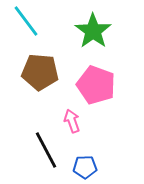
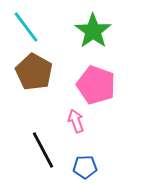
cyan line: moved 6 px down
brown pentagon: moved 6 px left; rotated 24 degrees clockwise
pink arrow: moved 4 px right
black line: moved 3 px left
